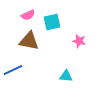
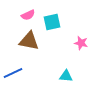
pink star: moved 2 px right, 2 px down
blue line: moved 3 px down
